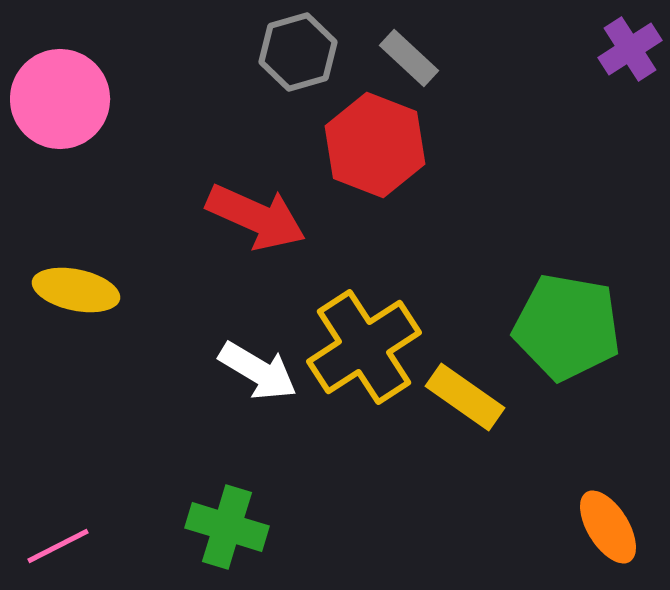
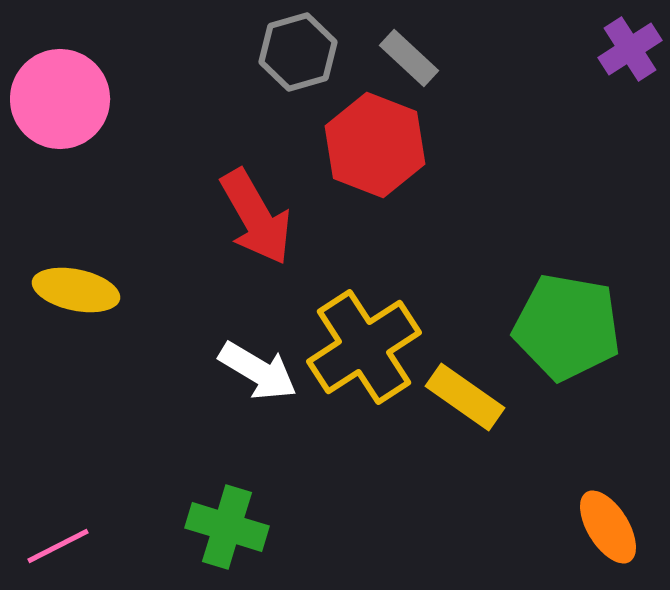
red arrow: rotated 36 degrees clockwise
